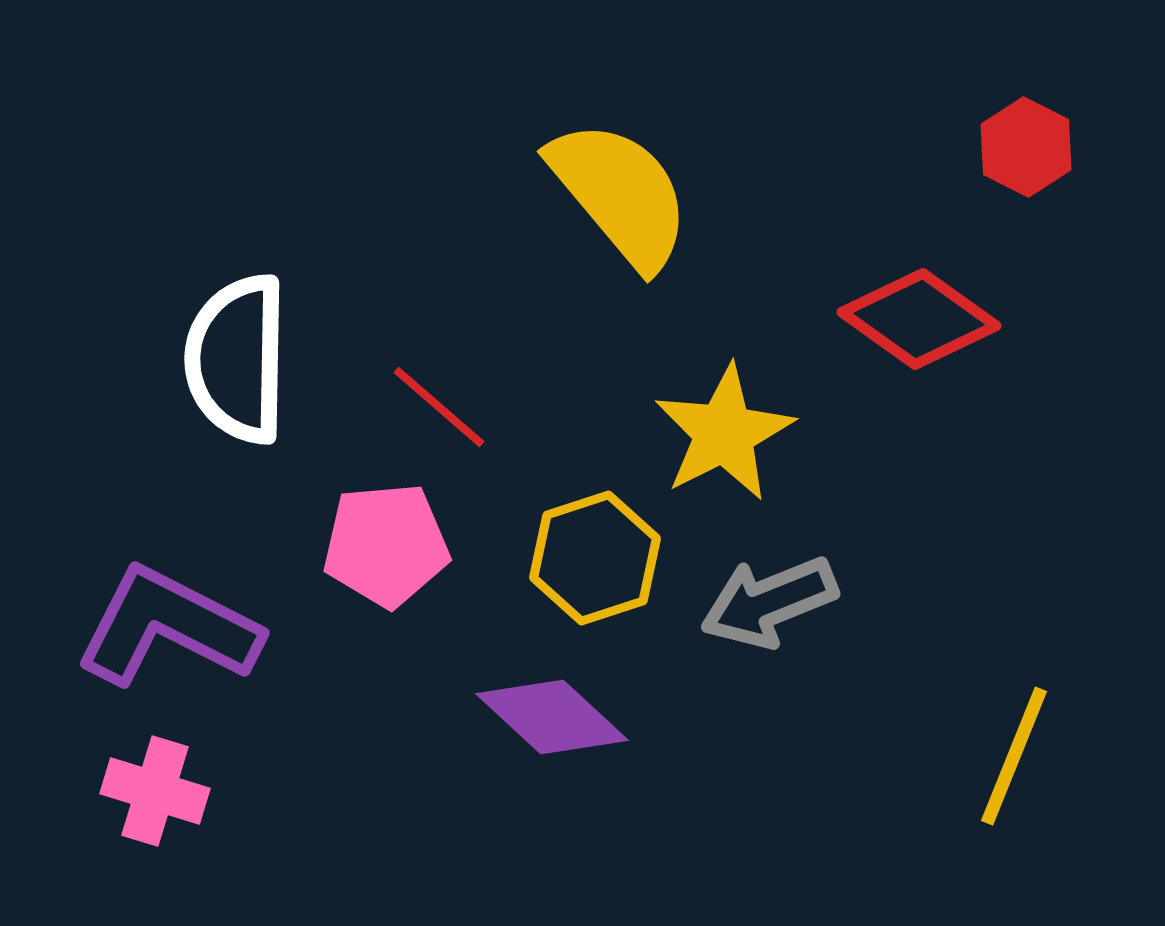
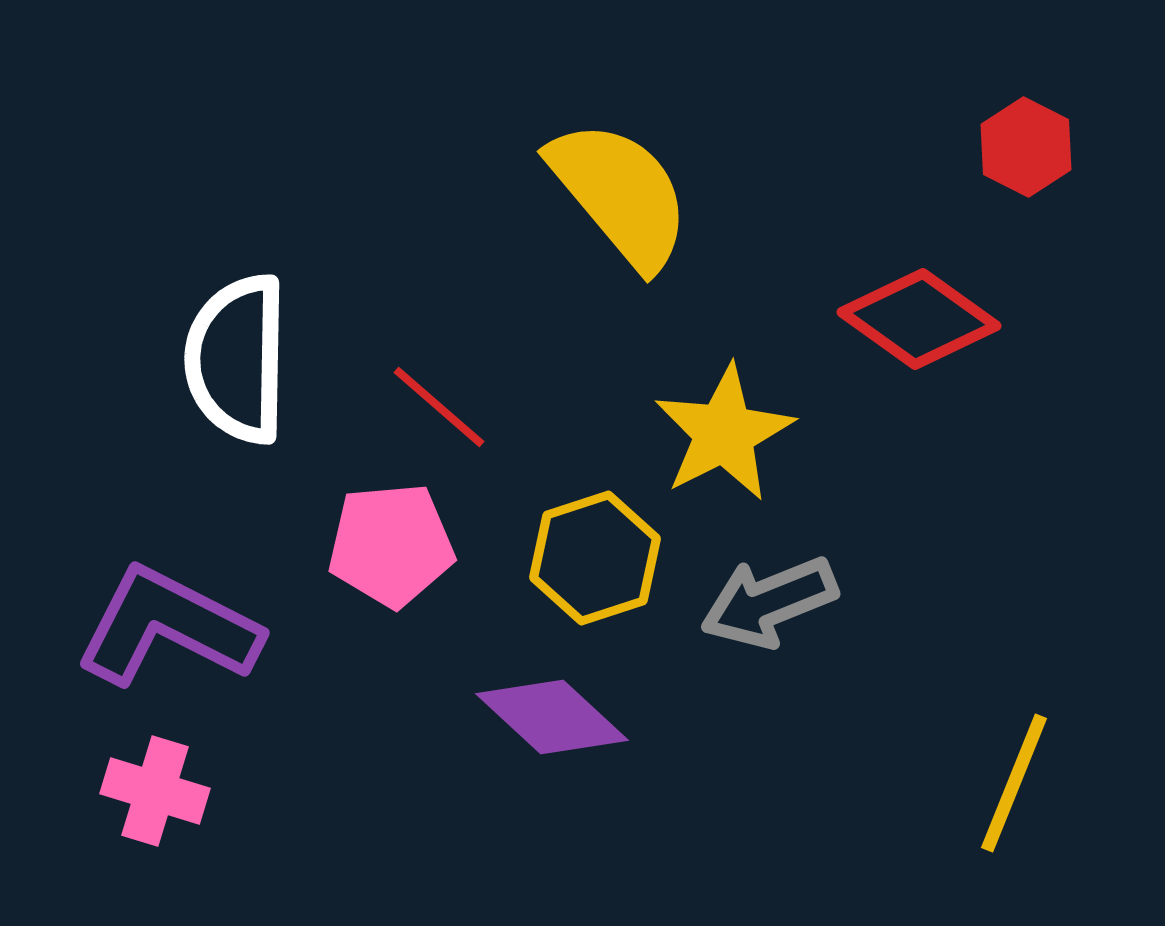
pink pentagon: moved 5 px right
yellow line: moved 27 px down
